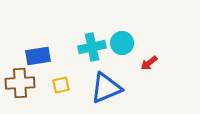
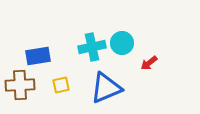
brown cross: moved 2 px down
